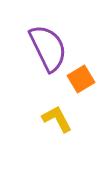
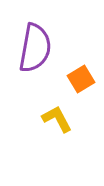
purple semicircle: moved 13 px left; rotated 36 degrees clockwise
